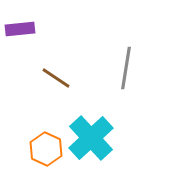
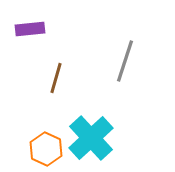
purple rectangle: moved 10 px right
gray line: moved 1 px left, 7 px up; rotated 9 degrees clockwise
brown line: rotated 72 degrees clockwise
